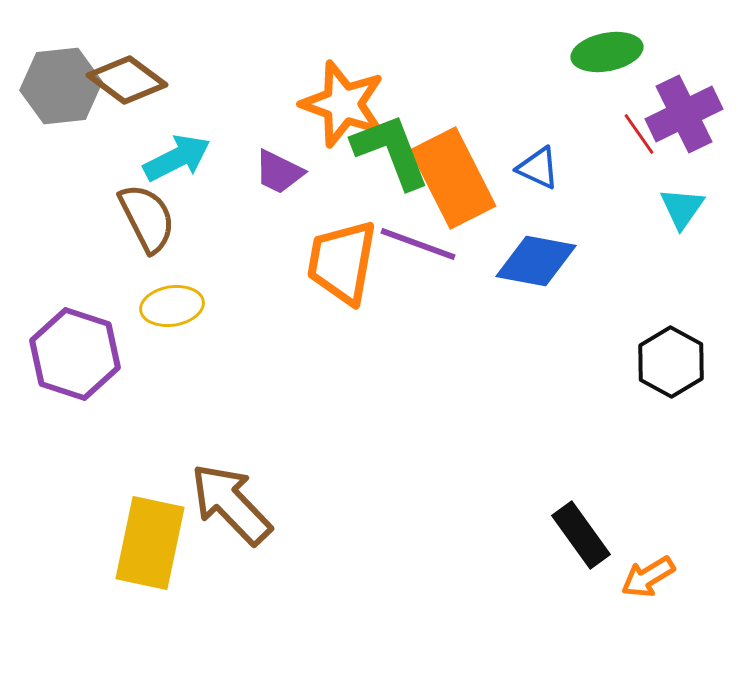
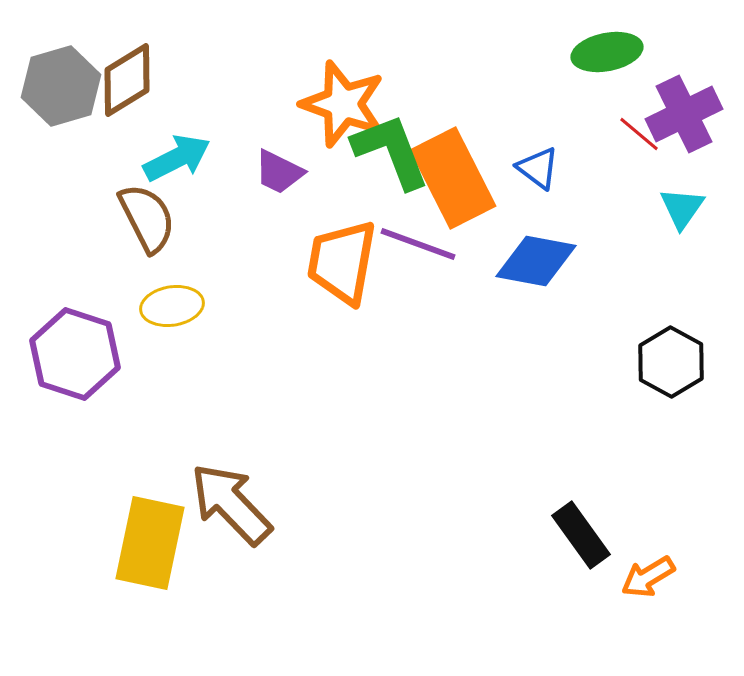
brown diamond: rotated 68 degrees counterclockwise
gray hexagon: rotated 10 degrees counterclockwise
red line: rotated 15 degrees counterclockwise
blue triangle: rotated 12 degrees clockwise
